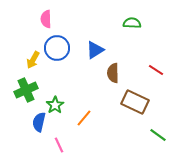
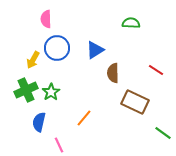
green semicircle: moved 1 px left
green star: moved 4 px left, 13 px up
green line: moved 5 px right, 2 px up
